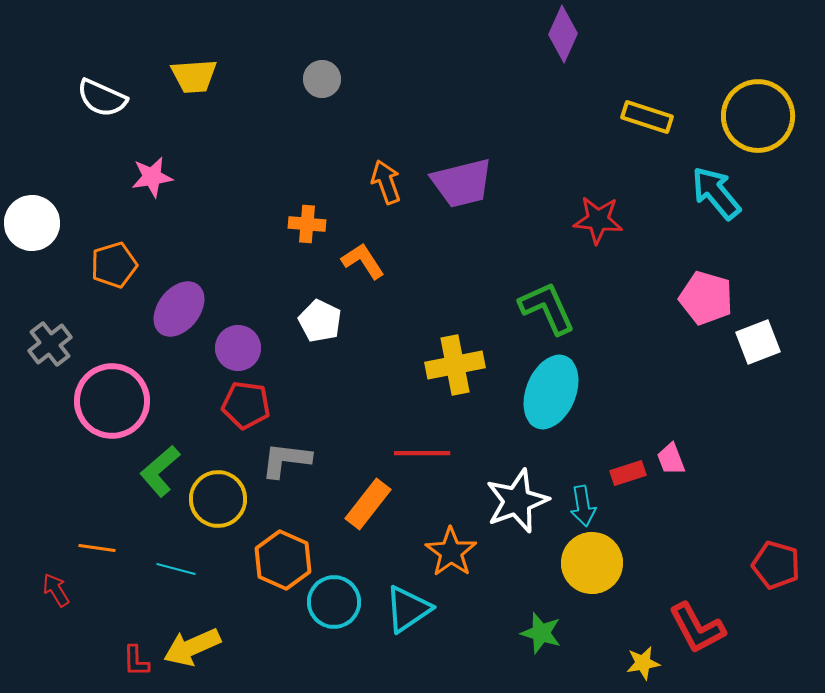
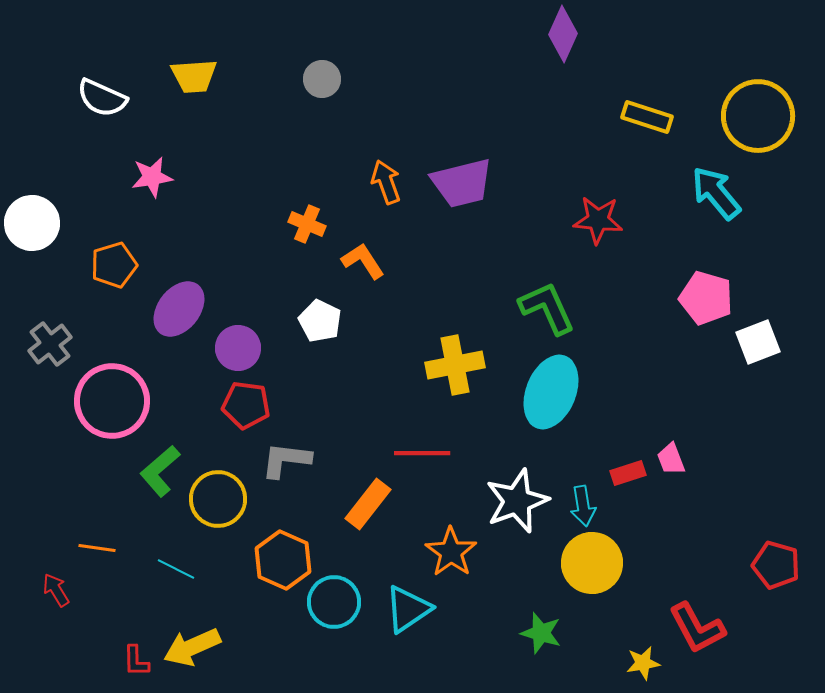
orange cross at (307, 224): rotated 18 degrees clockwise
cyan line at (176, 569): rotated 12 degrees clockwise
